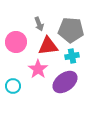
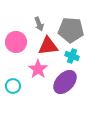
cyan cross: rotated 32 degrees clockwise
purple ellipse: rotated 10 degrees counterclockwise
